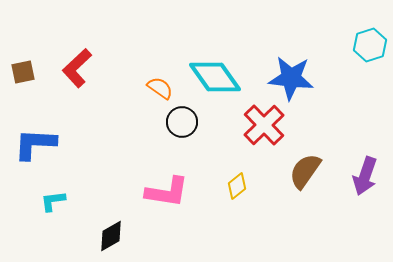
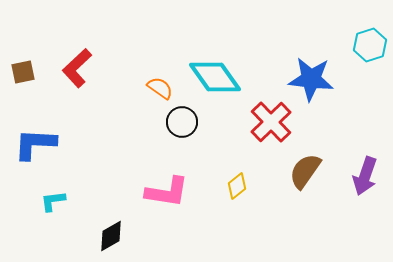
blue star: moved 20 px right, 1 px down
red cross: moved 7 px right, 3 px up
